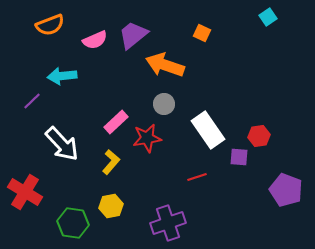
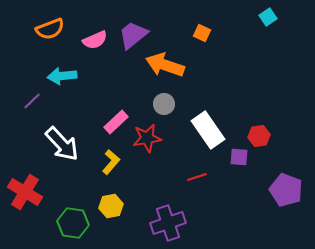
orange semicircle: moved 4 px down
